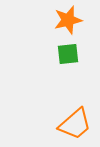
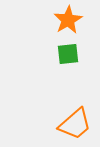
orange star: rotated 16 degrees counterclockwise
